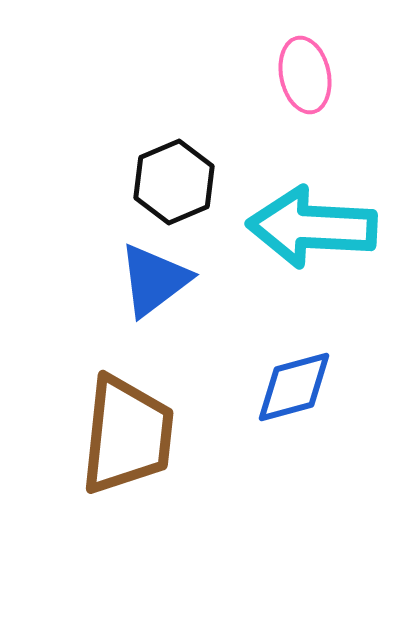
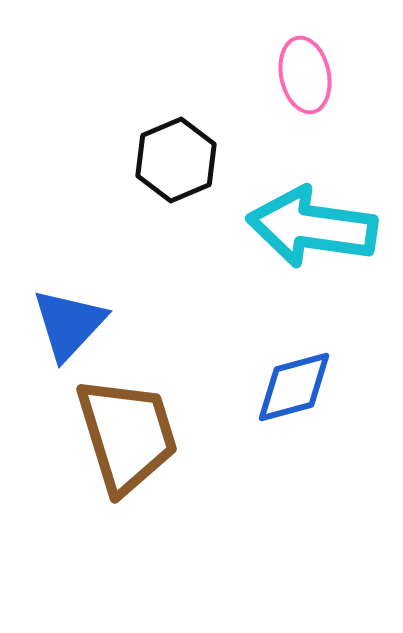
black hexagon: moved 2 px right, 22 px up
cyan arrow: rotated 5 degrees clockwise
blue triangle: moved 85 px left, 44 px down; rotated 10 degrees counterclockwise
brown trapezoid: rotated 23 degrees counterclockwise
